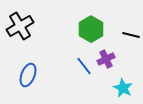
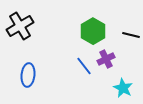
green hexagon: moved 2 px right, 2 px down
blue ellipse: rotated 15 degrees counterclockwise
